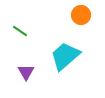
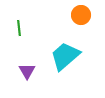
green line: moved 1 px left, 3 px up; rotated 49 degrees clockwise
purple triangle: moved 1 px right, 1 px up
